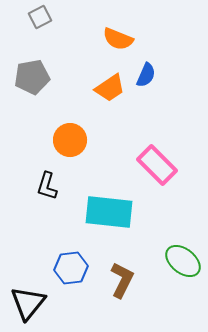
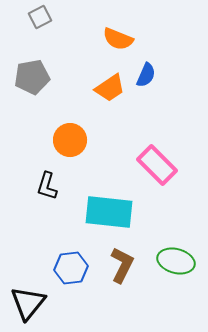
green ellipse: moved 7 px left; rotated 24 degrees counterclockwise
brown L-shape: moved 15 px up
